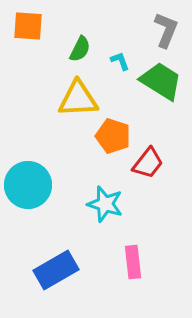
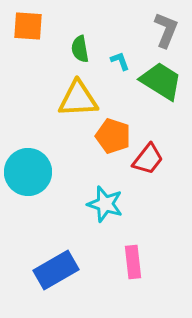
green semicircle: rotated 144 degrees clockwise
red trapezoid: moved 4 px up
cyan circle: moved 13 px up
